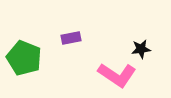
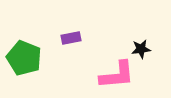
pink L-shape: rotated 39 degrees counterclockwise
